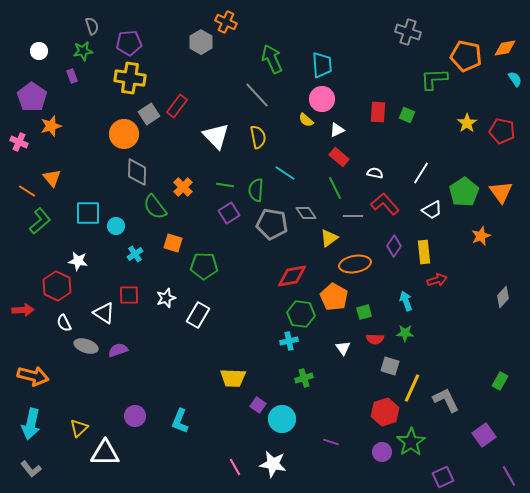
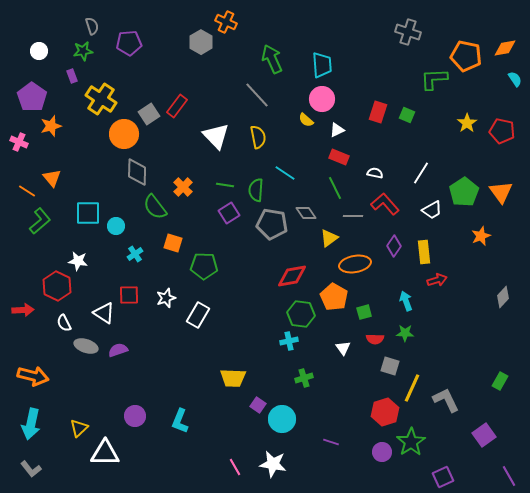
yellow cross at (130, 78): moved 29 px left, 21 px down; rotated 24 degrees clockwise
red rectangle at (378, 112): rotated 15 degrees clockwise
red rectangle at (339, 157): rotated 18 degrees counterclockwise
